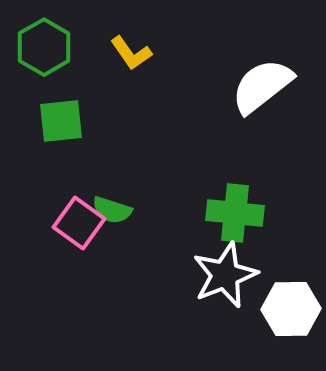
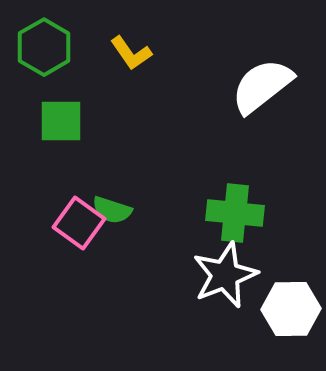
green square: rotated 6 degrees clockwise
